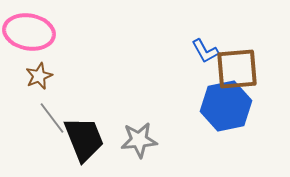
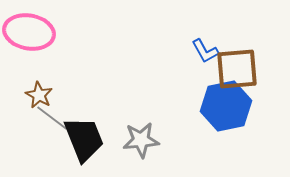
brown star: moved 19 px down; rotated 20 degrees counterclockwise
gray line: rotated 16 degrees counterclockwise
gray star: moved 2 px right
